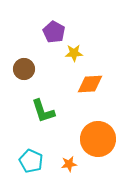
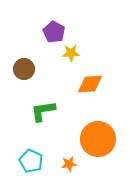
yellow star: moved 3 px left
green L-shape: rotated 100 degrees clockwise
